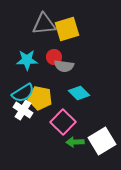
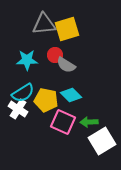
red circle: moved 1 px right, 2 px up
gray semicircle: moved 2 px right, 1 px up; rotated 24 degrees clockwise
cyan diamond: moved 8 px left, 2 px down
yellow pentagon: moved 6 px right, 2 px down
white cross: moved 5 px left, 1 px up
pink square: rotated 20 degrees counterclockwise
green arrow: moved 14 px right, 20 px up
